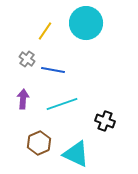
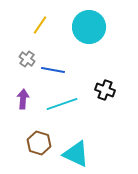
cyan circle: moved 3 px right, 4 px down
yellow line: moved 5 px left, 6 px up
black cross: moved 31 px up
brown hexagon: rotated 20 degrees counterclockwise
